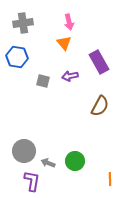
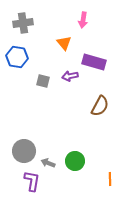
pink arrow: moved 14 px right, 2 px up; rotated 21 degrees clockwise
purple rectangle: moved 5 px left; rotated 45 degrees counterclockwise
